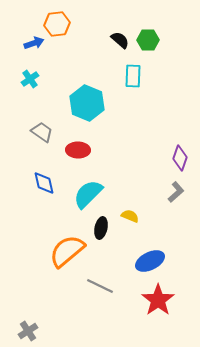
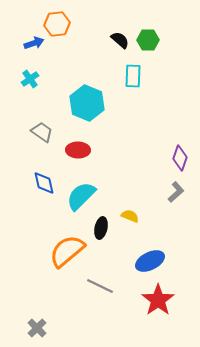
cyan semicircle: moved 7 px left, 2 px down
gray cross: moved 9 px right, 3 px up; rotated 12 degrees counterclockwise
